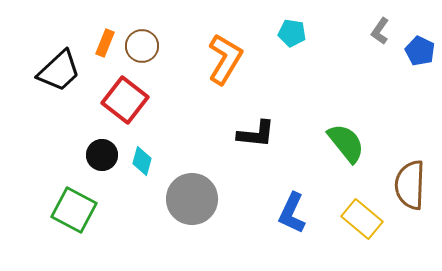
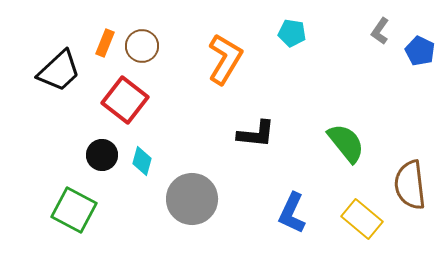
brown semicircle: rotated 9 degrees counterclockwise
